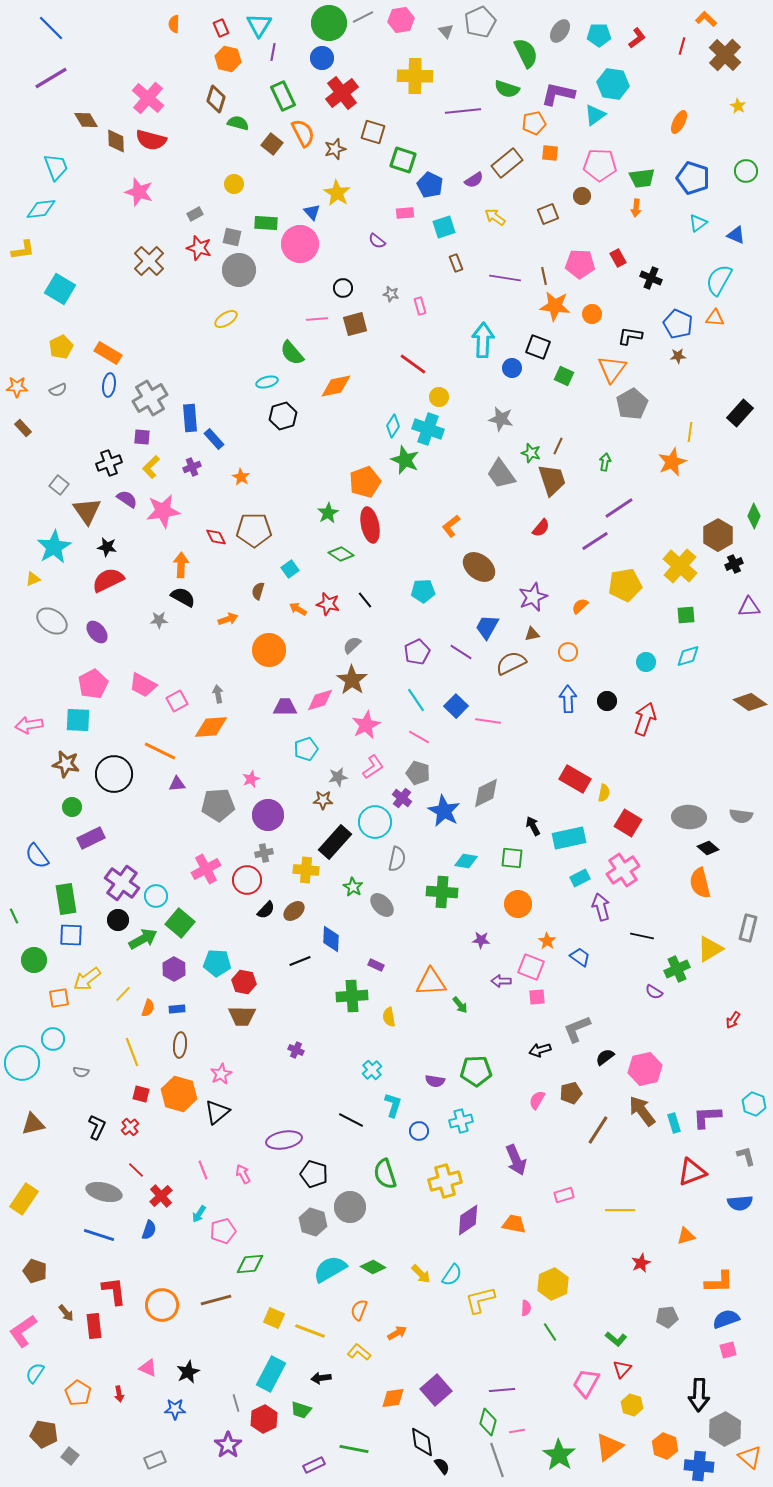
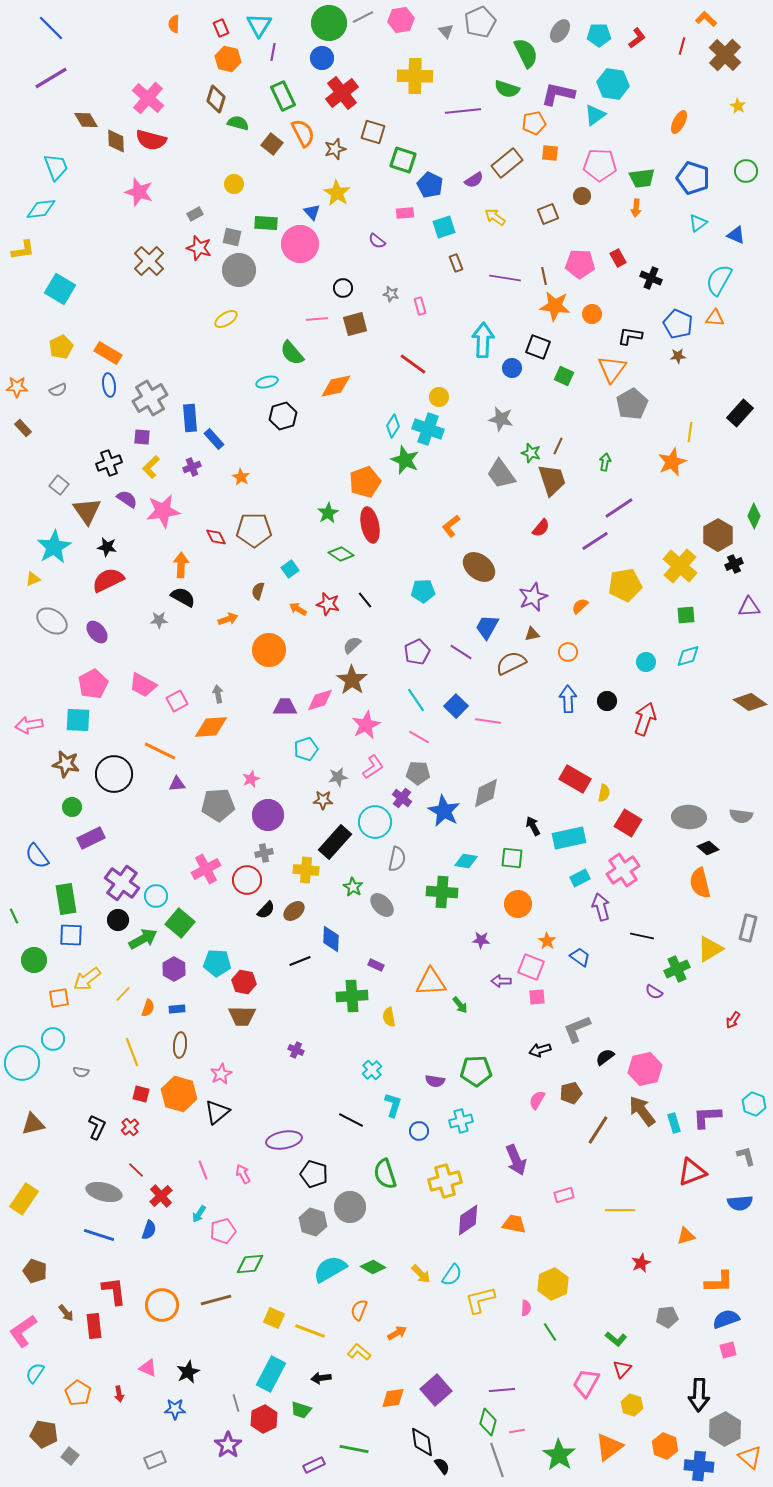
blue ellipse at (109, 385): rotated 15 degrees counterclockwise
gray pentagon at (418, 773): rotated 15 degrees counterclockwise
